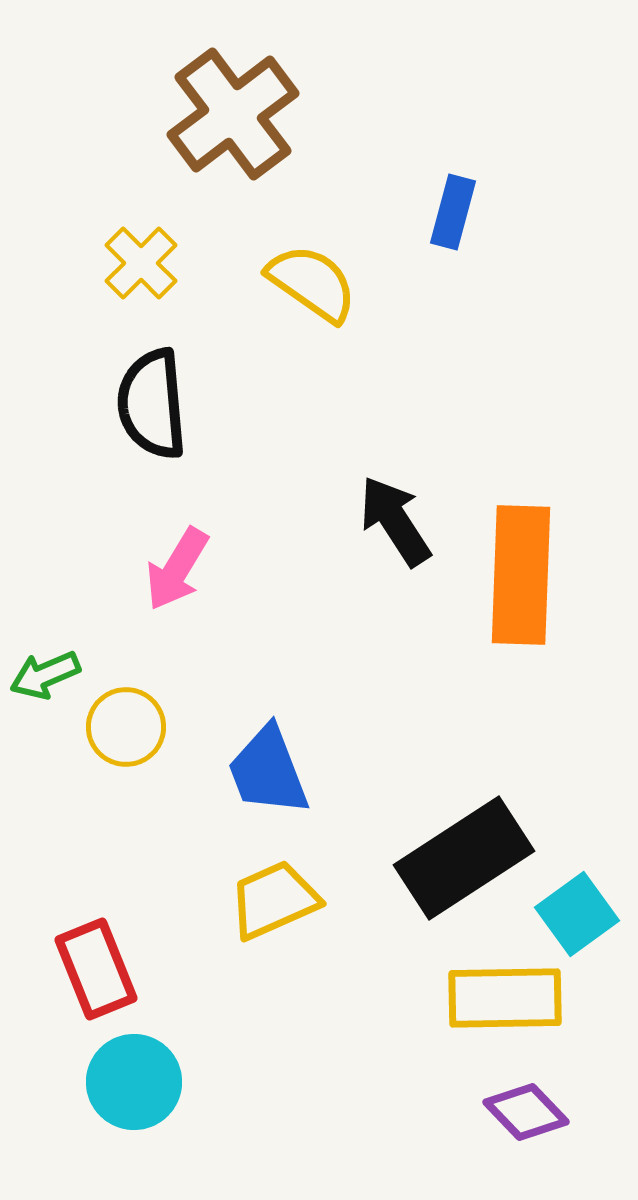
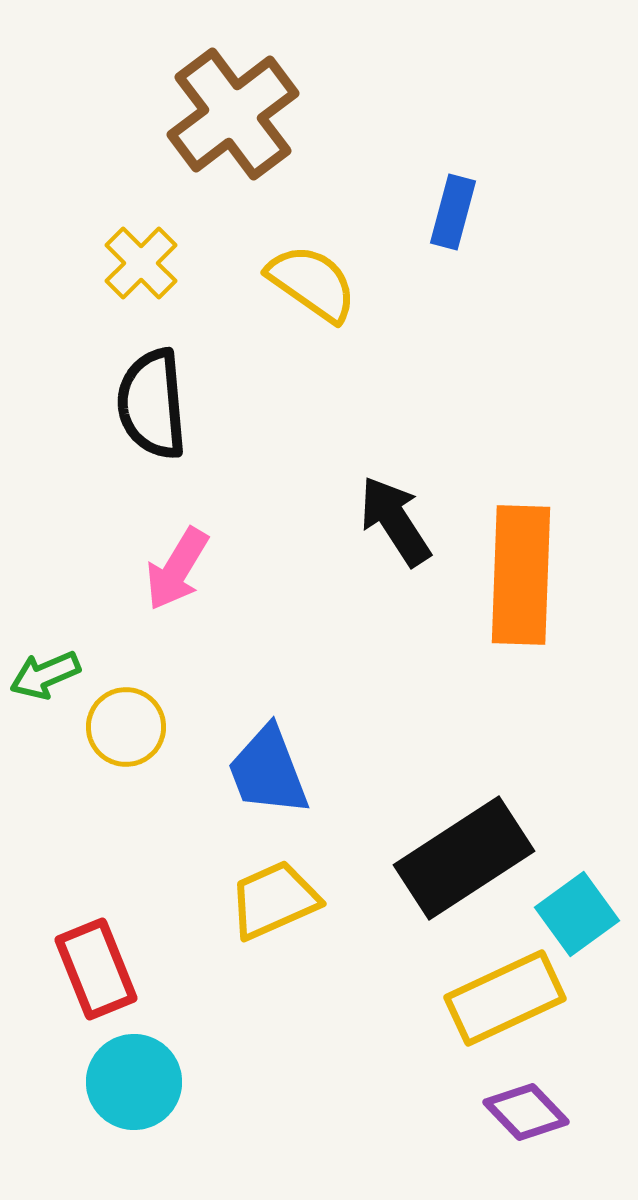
yellow rectangle: rotated 24 degrees counterclockwise
